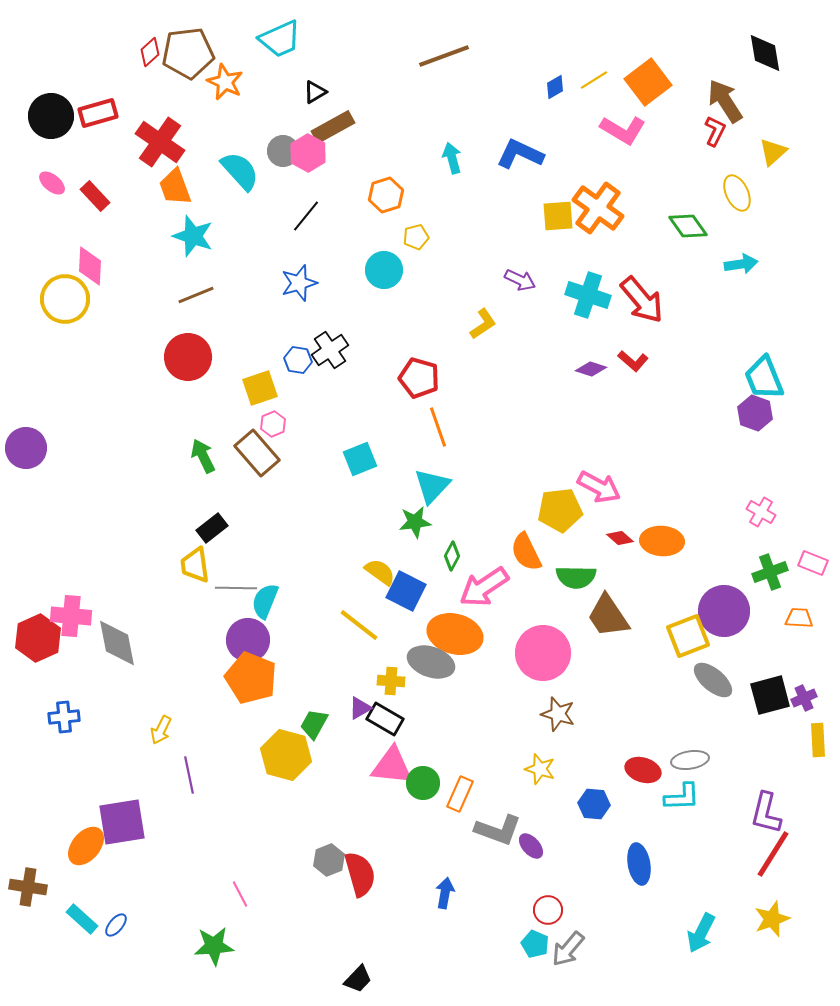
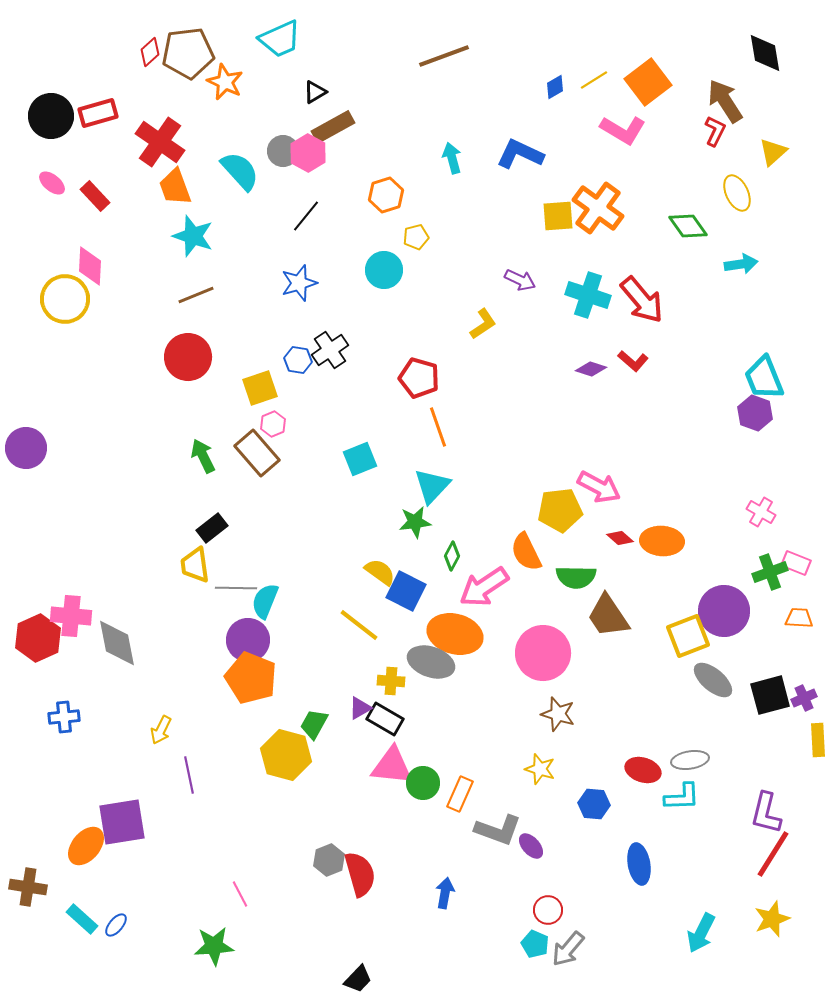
pink rectangle at (813, 563): moved 17 px left
